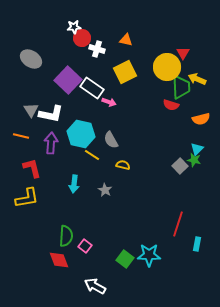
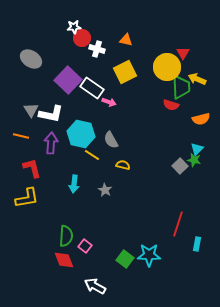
red diamond: moved 5 px right
